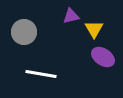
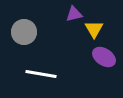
purple triangle: moved 3 px right, 2 px up
purple ellipse: moved 1 px right
